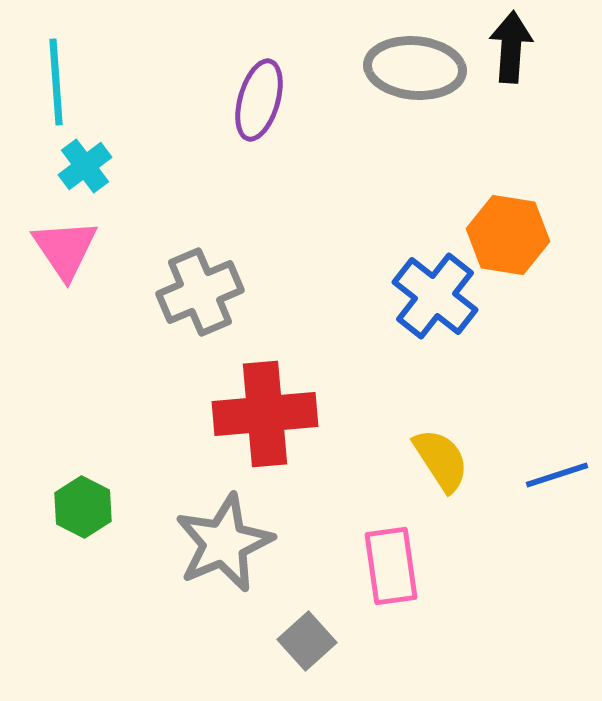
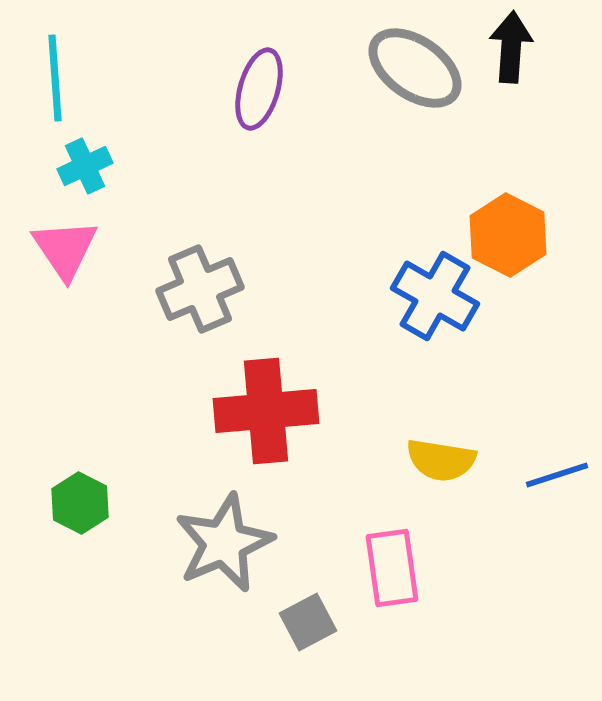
gray ellipse: rotated 30 degrees clockwise
cyan line: moved 1 px left, 4 px up
purple ellipse: moved 11 px up
cyan cross: rotated 12 degrees clockwise
orange hexagon: rotated 18 degrees clockwise
gray cross: moved 3 px up
blue cross: rotated 8 degrees counterclockwise
red cross: moved 1 px right, 3 px up
yellow semicircle: rotated 132 degrees clockwise
green hexagon: moved 3 px left, 4 px up
pink rectangle: moved 1 px right, 2 px down
gray square: moved 1 px right, 19 px up; rotated 14 degrees clockwise
